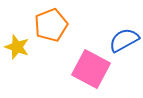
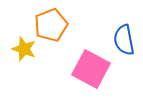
blue semicircle: rotated 72 degrees counterclockwise
yellow star: moved 7 px right, 2 px down
